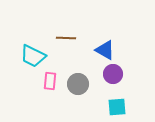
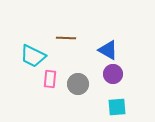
blue triangle: moved 3 px right
pink rectangle: moved 2 px up
